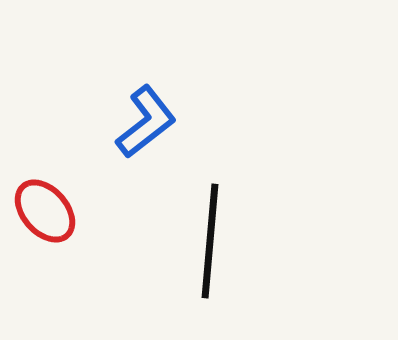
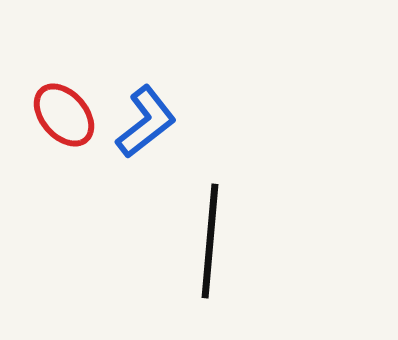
red ellipse: moved 19 px right, 96 px up
